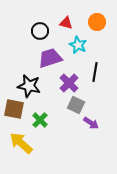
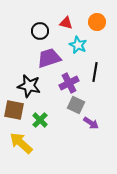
purple trapezoid: moved 1 px left
purple cross: rotated 18 degrees clockwise
brown square: moved 1 px down
